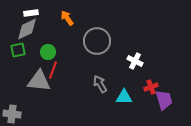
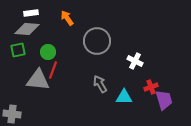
gray diamond: rotated 30 degrees clockwise
gray triangle: moved 1 px left, 1 px up
